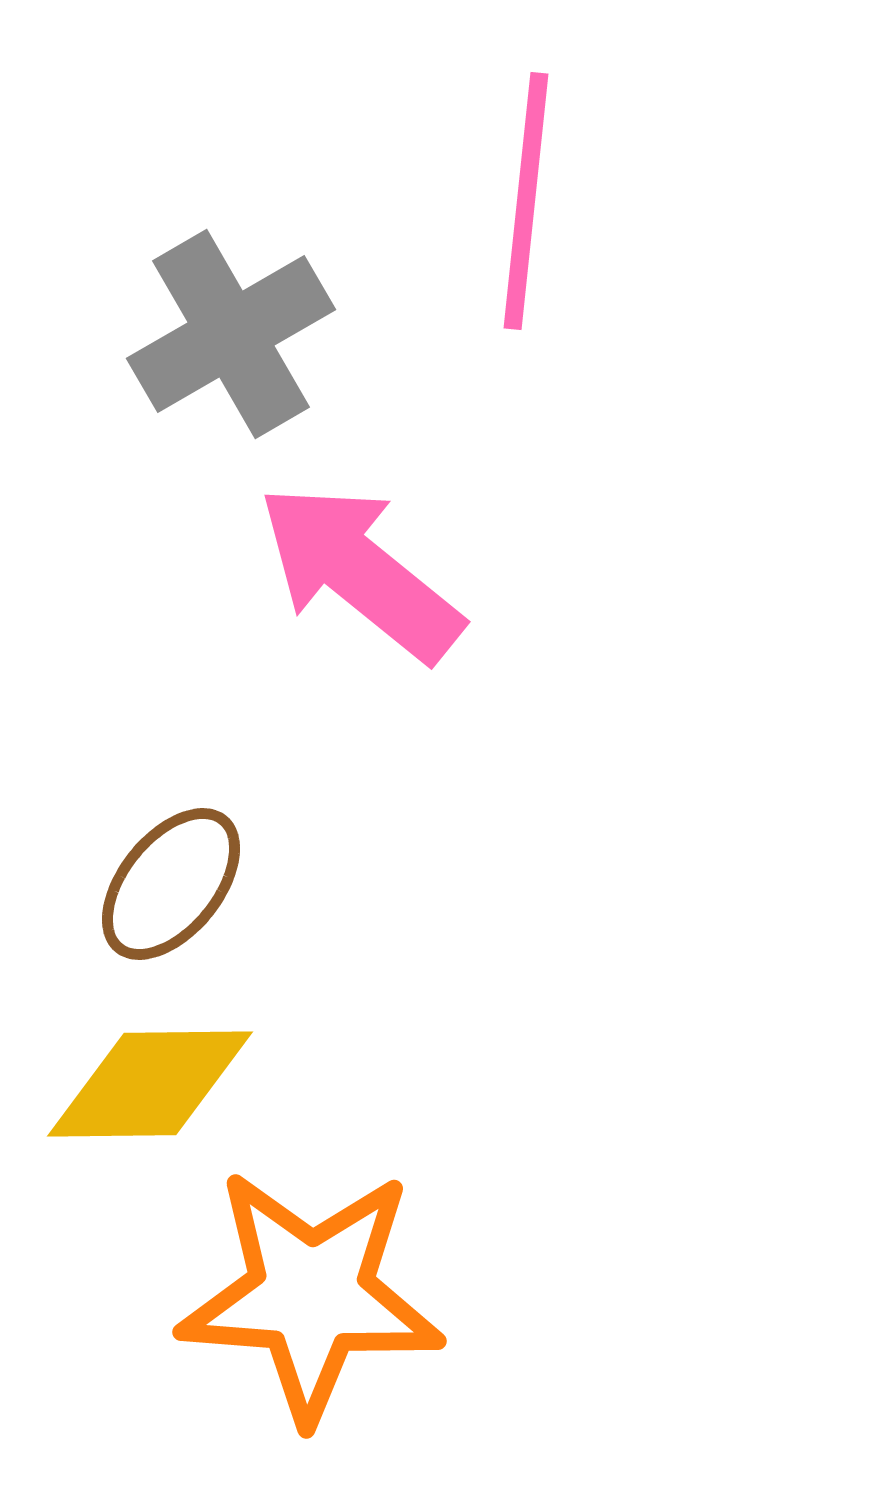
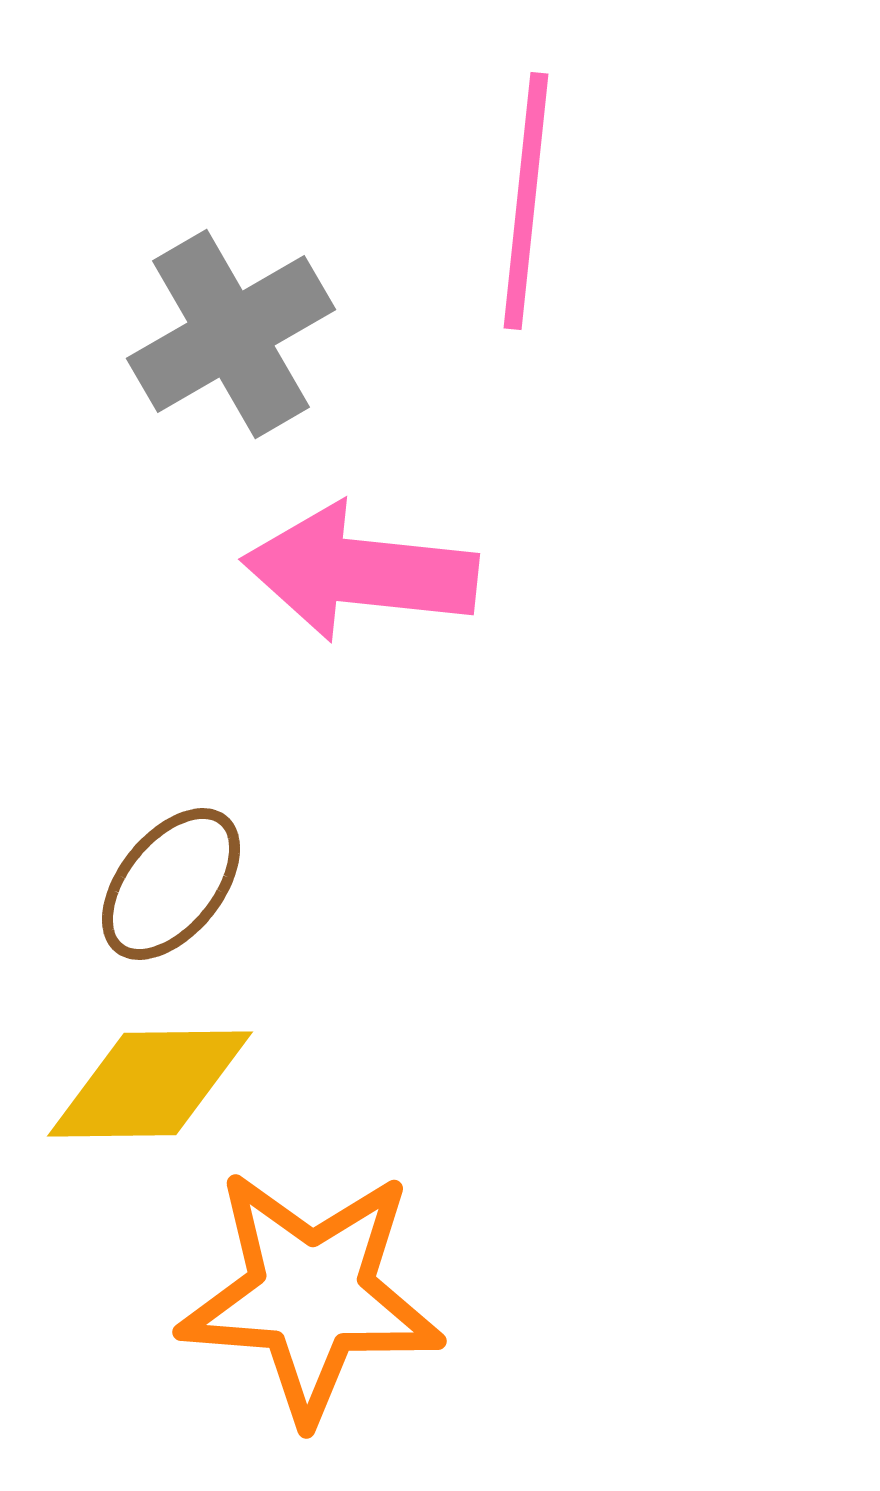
pink arrow: rotated 33 degrees counterclockwise
